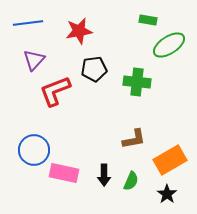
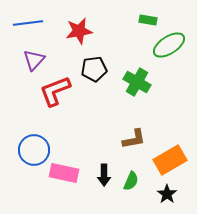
green cross: rotated 24 degrees clockwise
